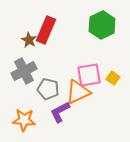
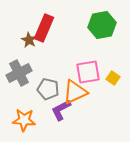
green hexagon: rotated 16 degrees clockwise
red rectangle: moved 2 px left, 2 px up
gray cross: moved 5 px left, 2 px down
pink square: moved 1 px left, 3 px up
orange triangle: moved 3 px left
purple L-shape: moved 1 px right, 2 px up
